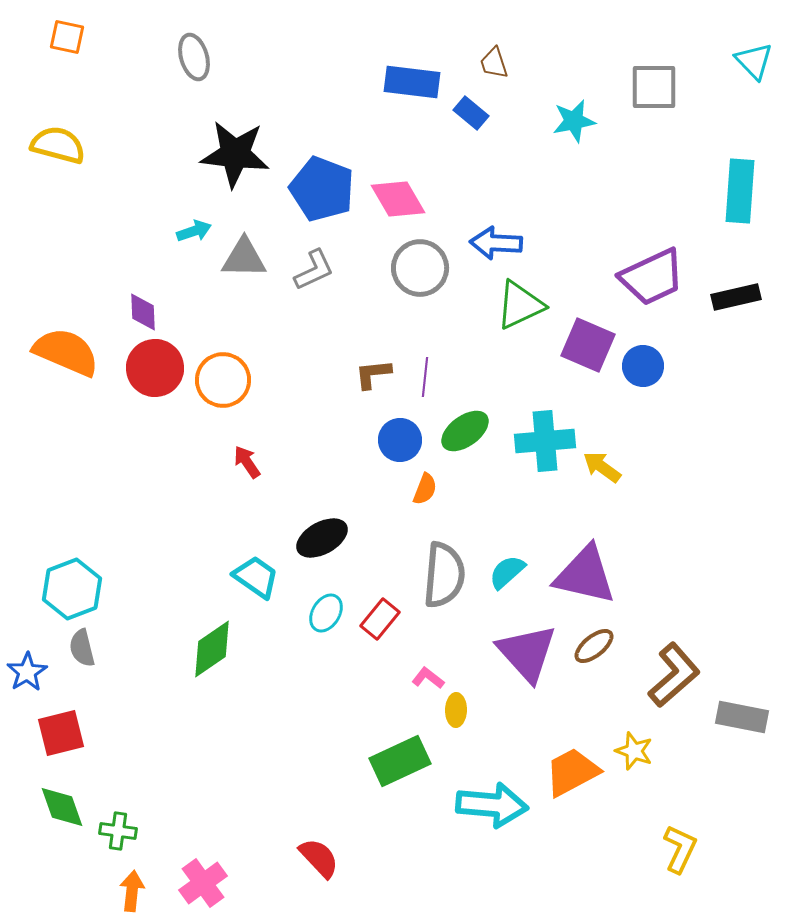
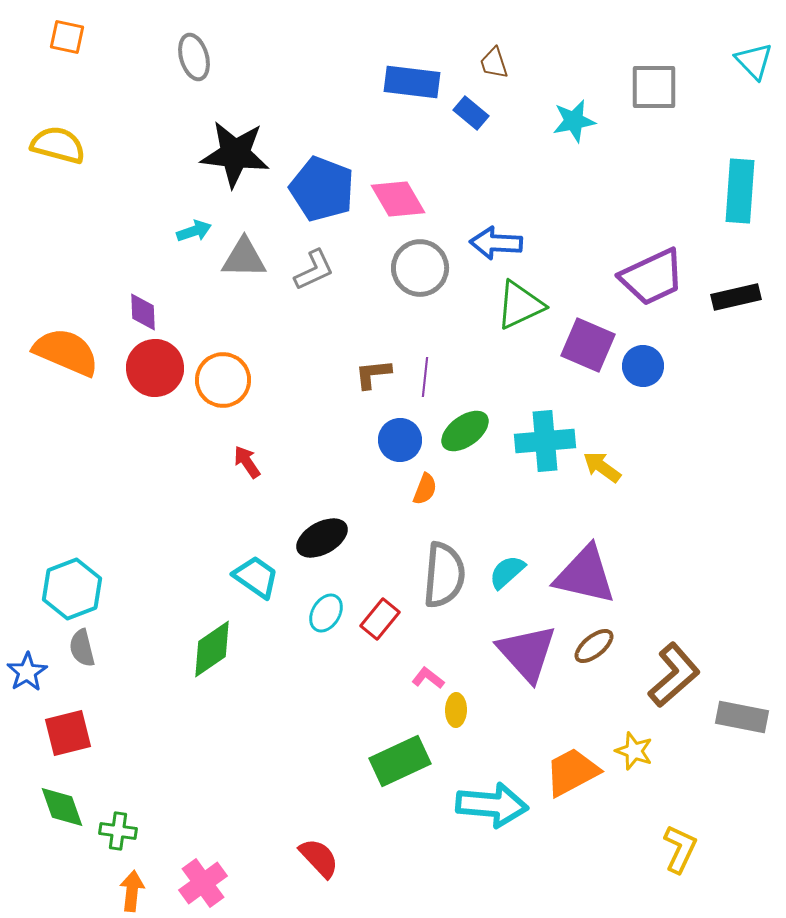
red square at (61, 733): moved 7 px right
